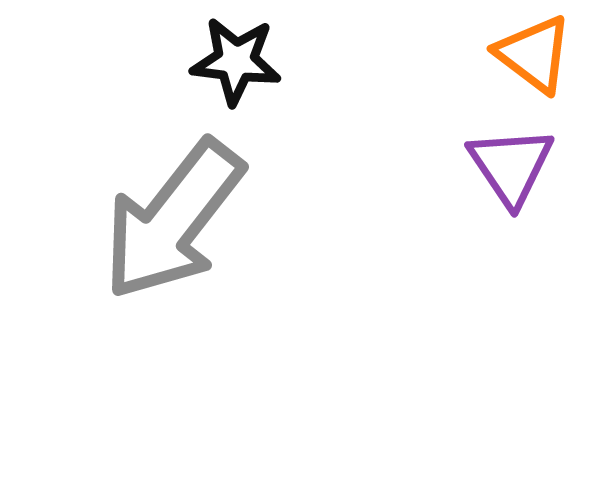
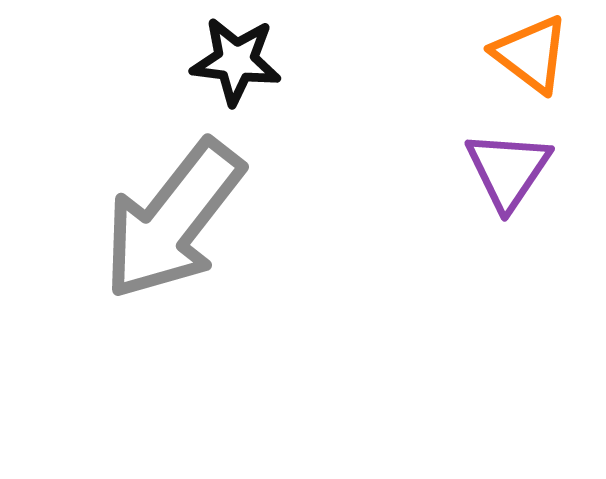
orange triangle: moved 3 px left
purple triangle: moved 3 px left, 4 px down; rotated 8 degrees clockwise
